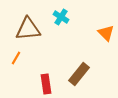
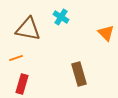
brown triangle: rotated 16 degrees clockwise
orange line: rotated 40 degrees clockwise
brown rectangle: rotated 55 degrees counterclockwise
red rectangle: moved 24 px left; rotated 24 degrees clockwise
